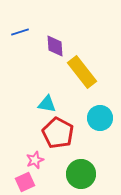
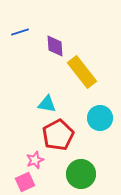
red pentagon: moved 2 px down; rotated 16 degrees clockwise
